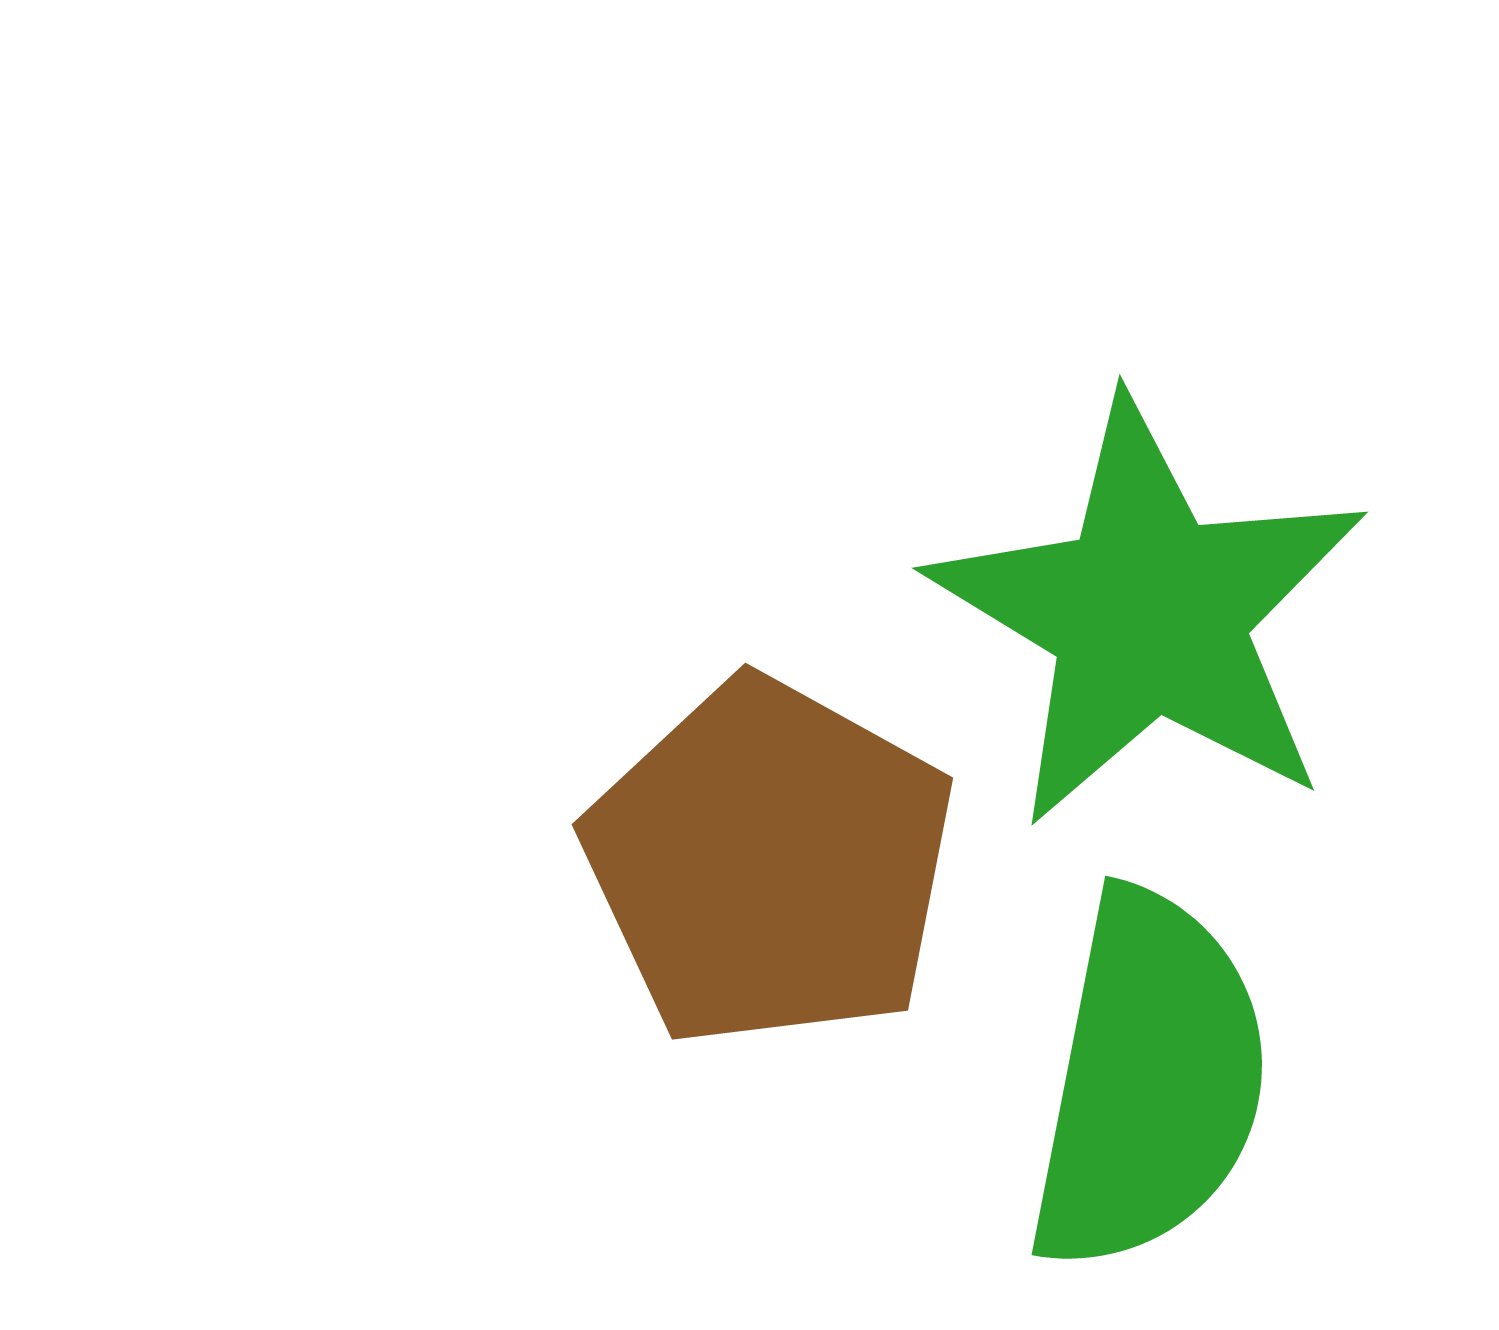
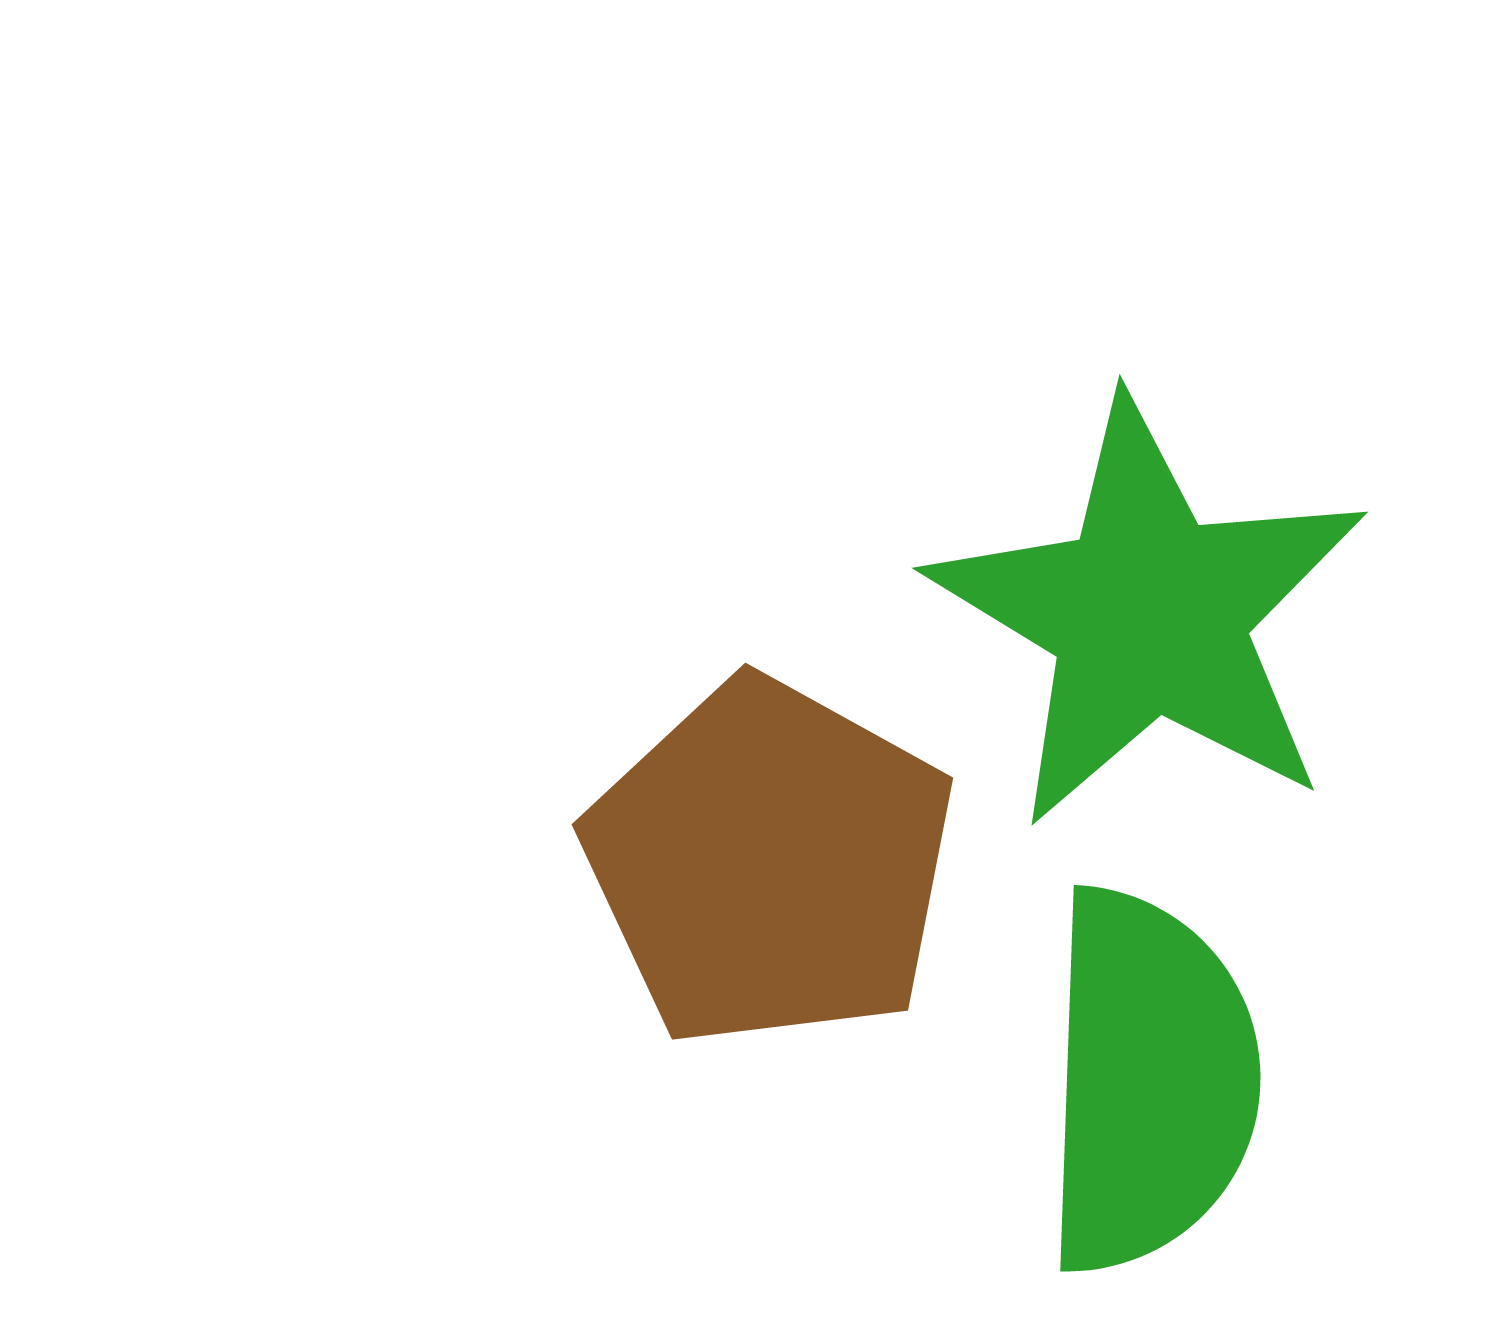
green semicircle: rotated 9 degrees counterclockwise
